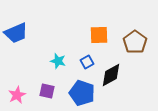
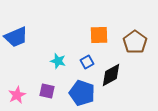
blue trapezoid: moved 4 px down
